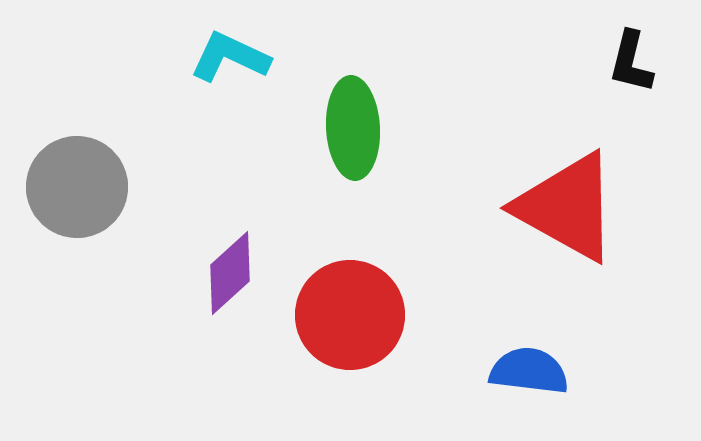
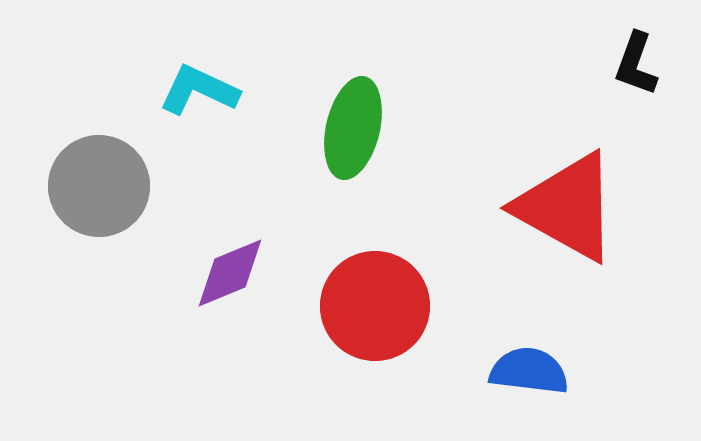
cyan L-shape: moved 31 px left, 33 px down
black L-shape: moved 5 px right, 2 px down; rotated 6 degrees clockwise
green ellipse: rotated 16 degrees clockwise
gray circle: moved 22 px right, 1 px up
purple diamond: rotated 20 degrees clockwise
red circle: moved 25 px right, 9 px up
